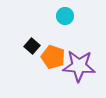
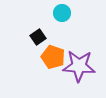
cyan circle: moved 3 px left, 3 px up
black square: moved 6 px right, 9 px up; rotated 14 degrees clockwise
